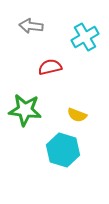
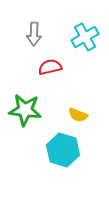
gray arrow: moved 3 px right, 8 px down; rotated 95 degrees counterclockwise
yellow semicircle: moved 1 px right
